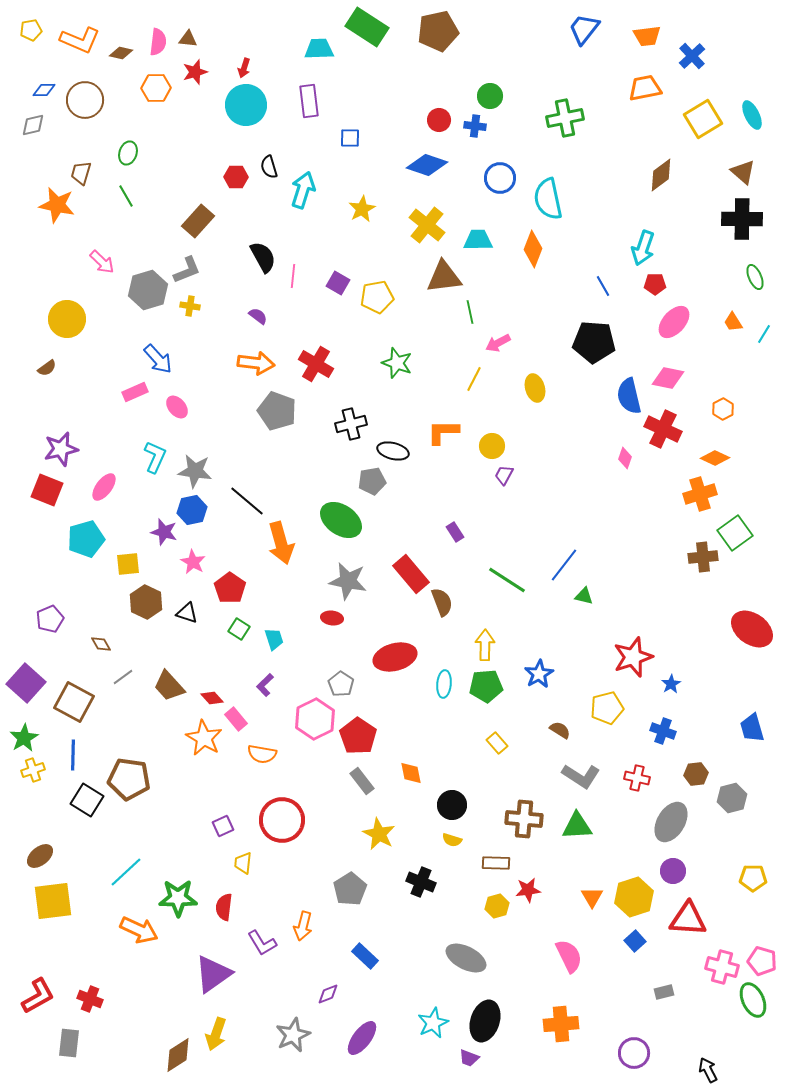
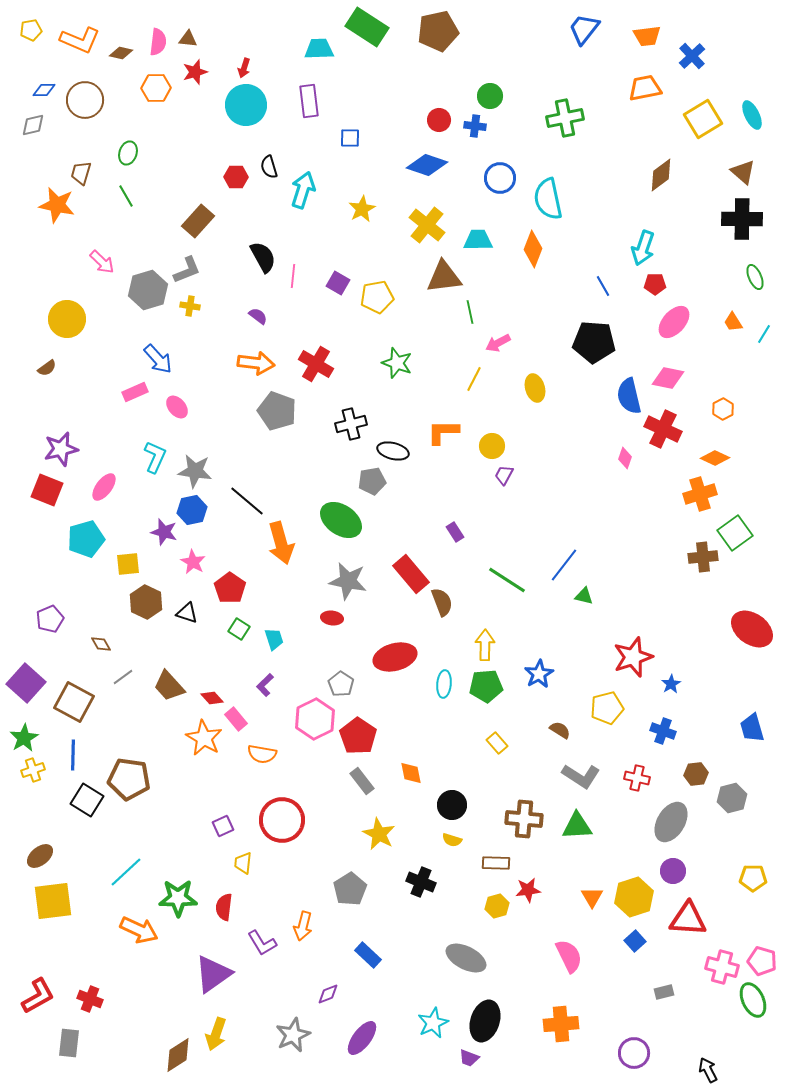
blue rectangle at (365, 956): moved 3 px right, 1 px up
